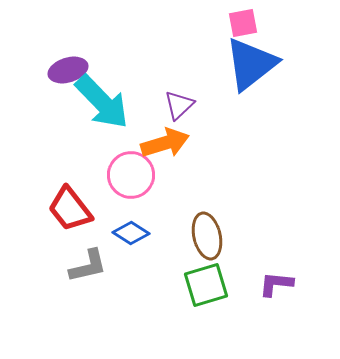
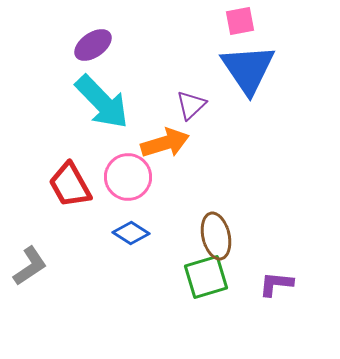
pink square: moved 3 px left, 2 px up
blue triangle: moved 3 px left, 5 px down; rotated 26 degrees counterclockwise
purple ellipse: moved 25 px right, 25 px up; rotated 18 degrees counterclockwise
purple triangle: moved 12 px right
pink circle: moved 3 px left, 2 px down
red trapezoid: moved 24 px up; rotated 9 degrees clockwise
brown ellipse: moved 9 px right
gray L-shape: moved 58 px left; rotated 21 degrees counterclockwise
green square: moved 8 px up
